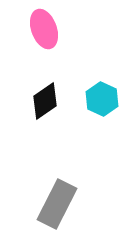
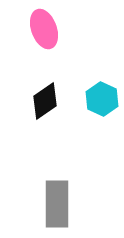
gray rectangle: rotated 27 degrees counterclockwise
